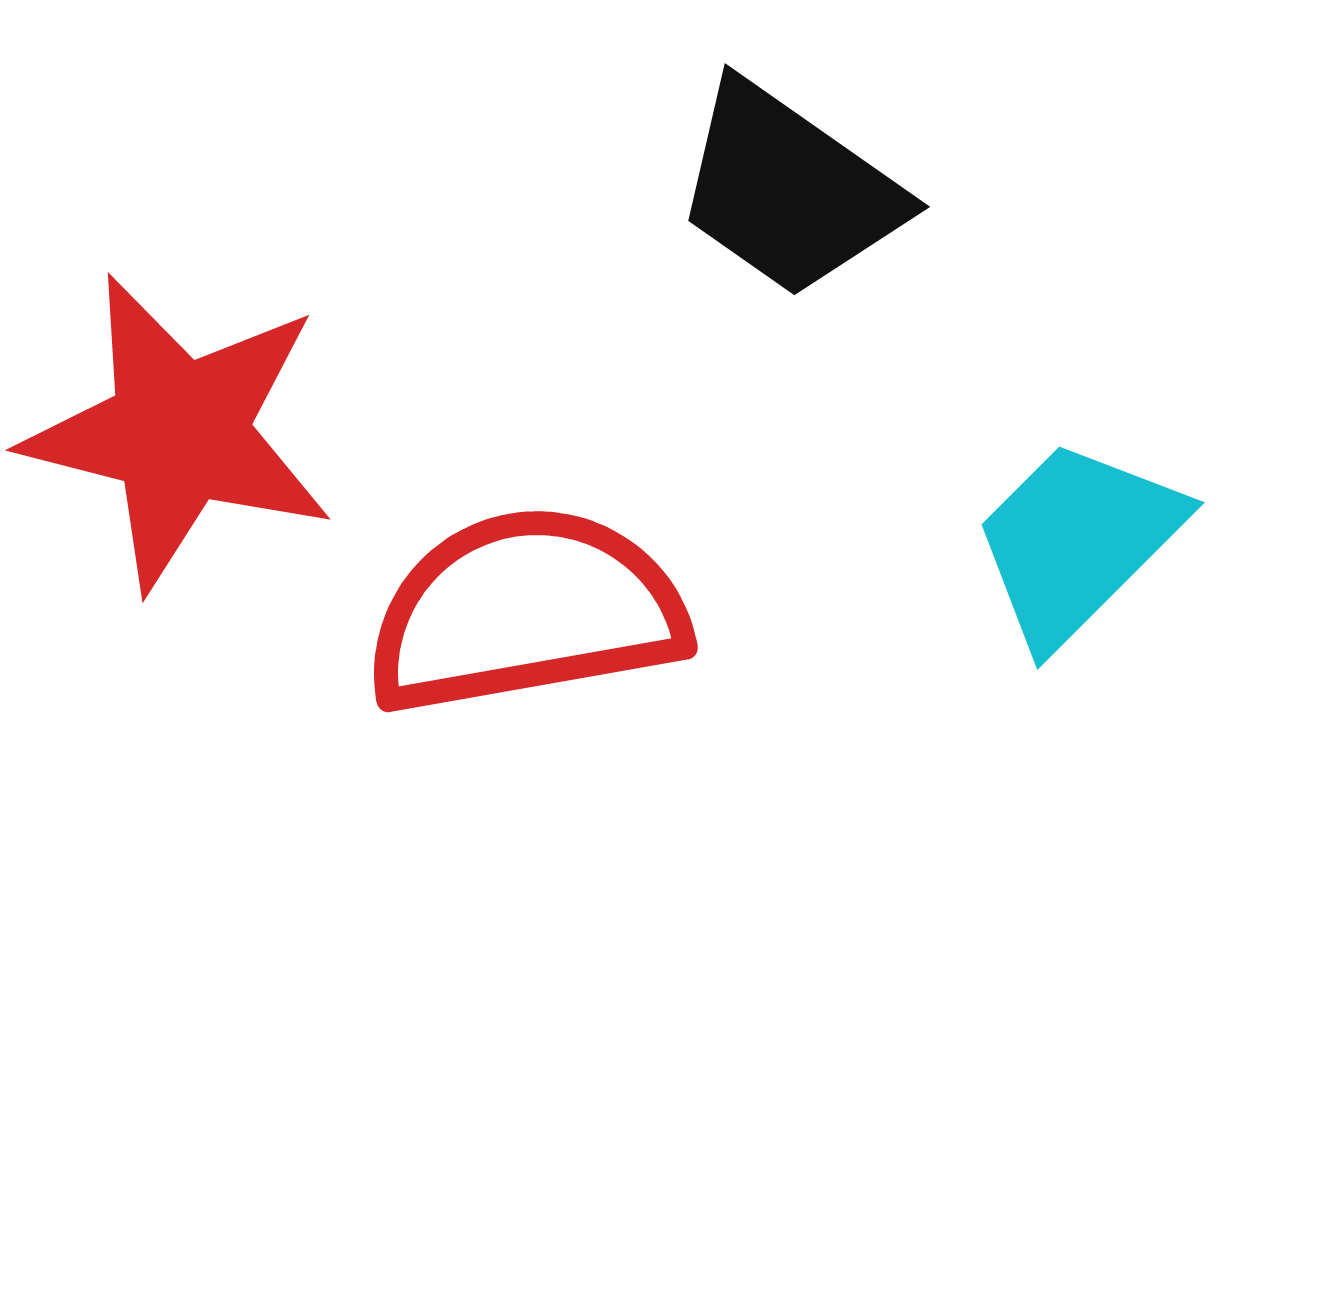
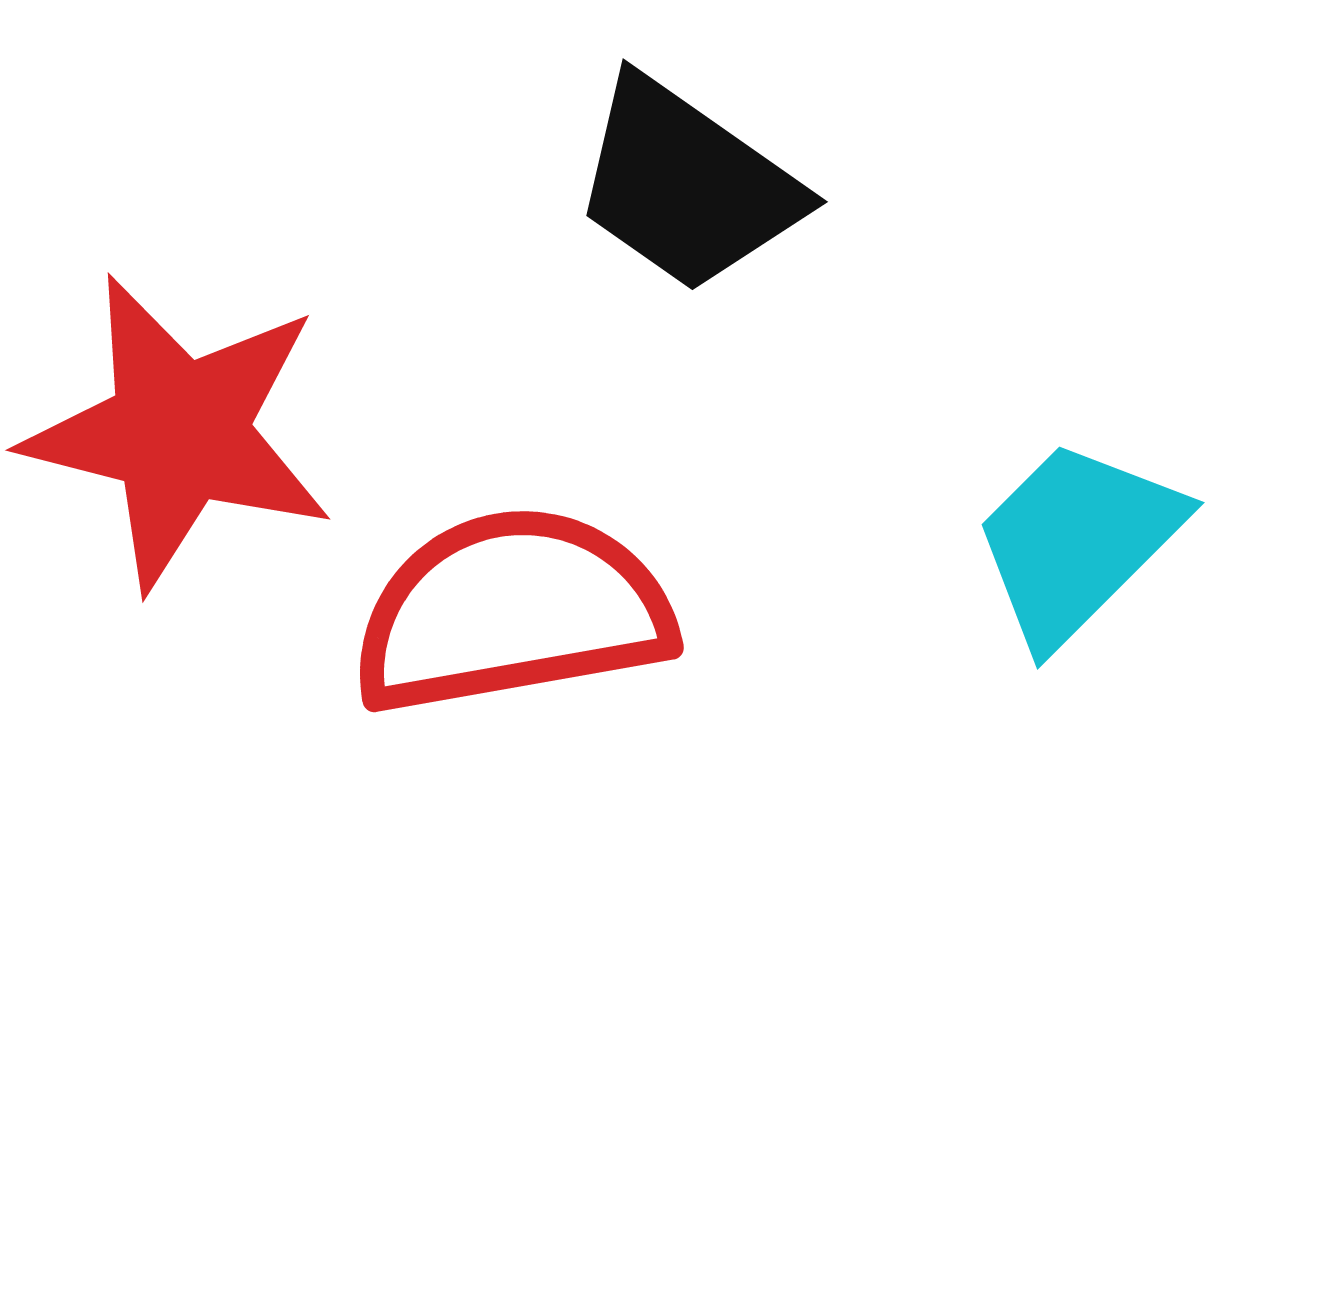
black trapezoid: moved 102 px left, 5 px up
red semicircle: moved 14 px left
